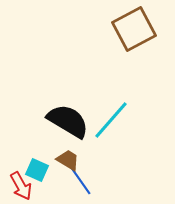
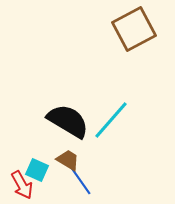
red arrow: moved 1 px right, 1 px up
